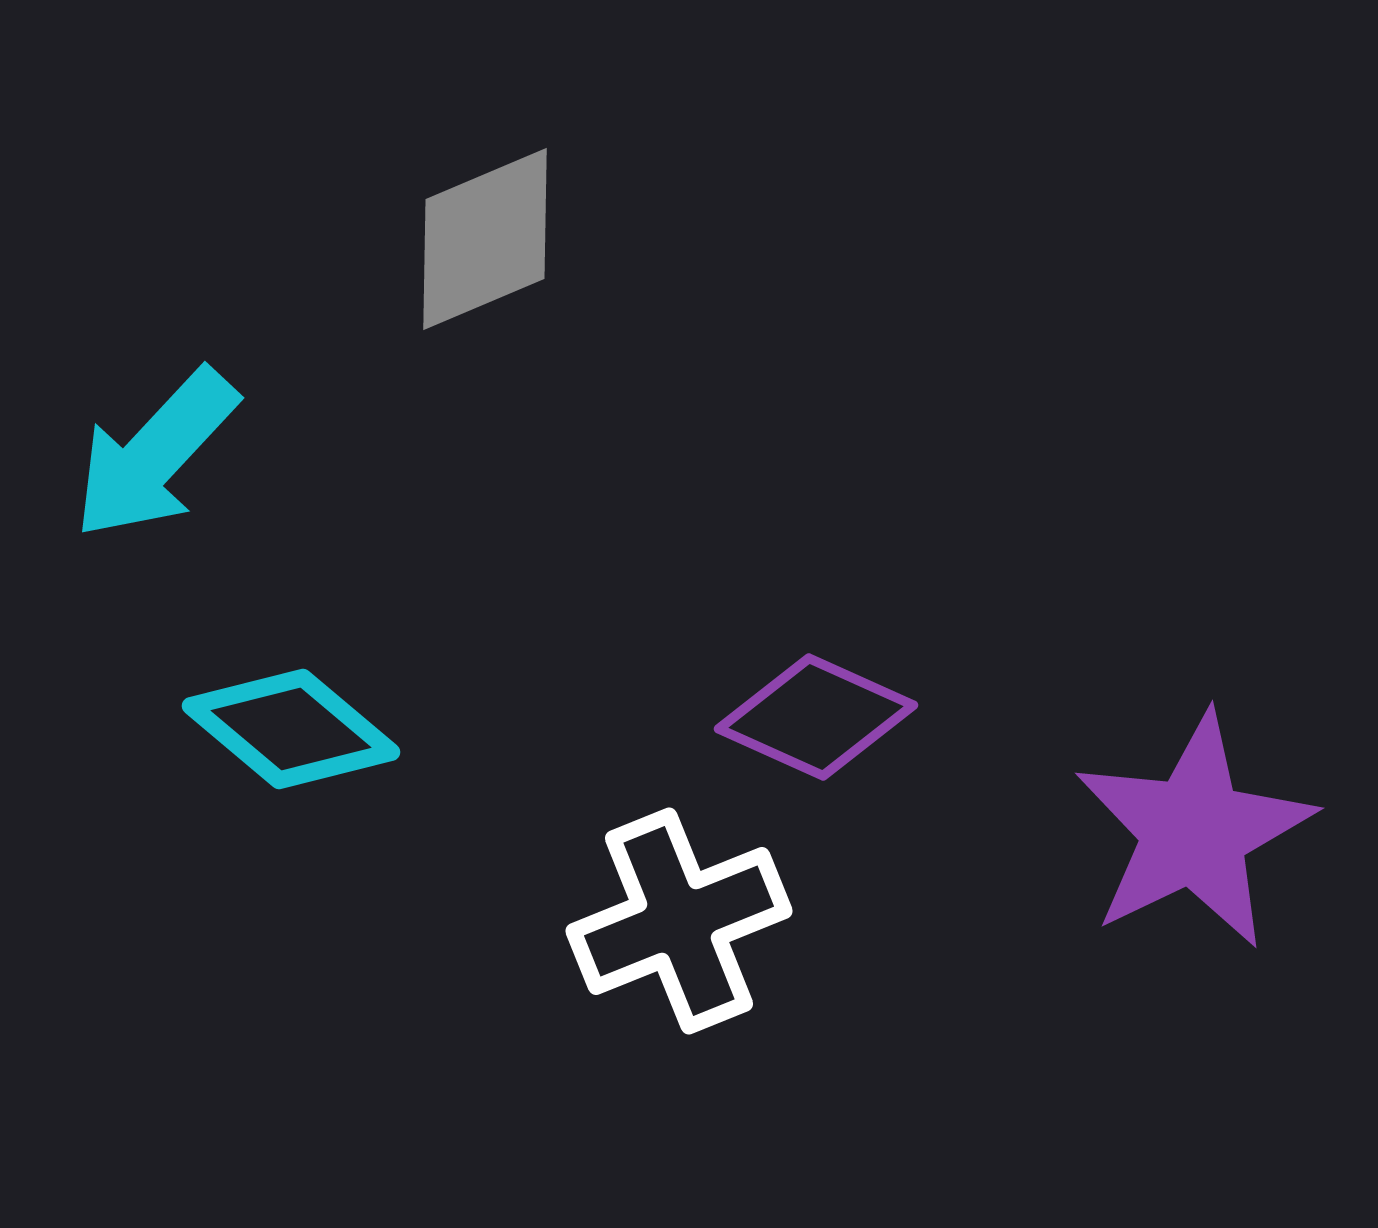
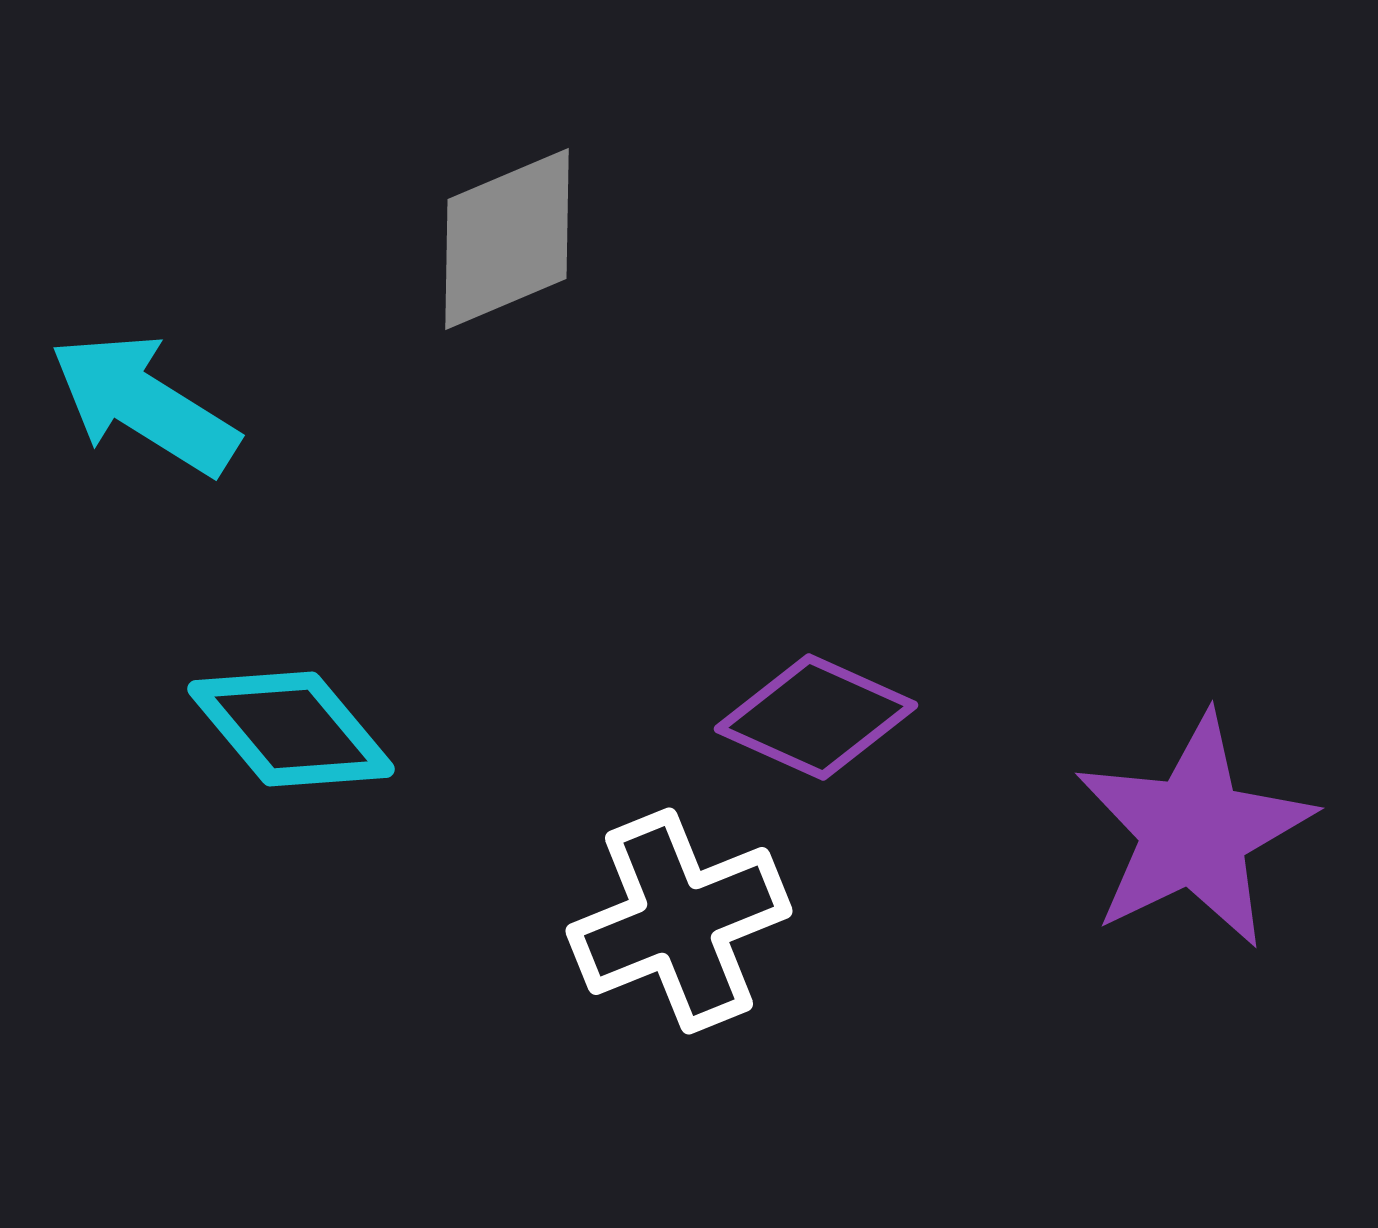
gray diamond: moved 22 px right
cyan arrow: moved 11 px left, 50 px up; rotated 79 degrees clockwise
cyan diamond: rotated 10 degrees clockwise
